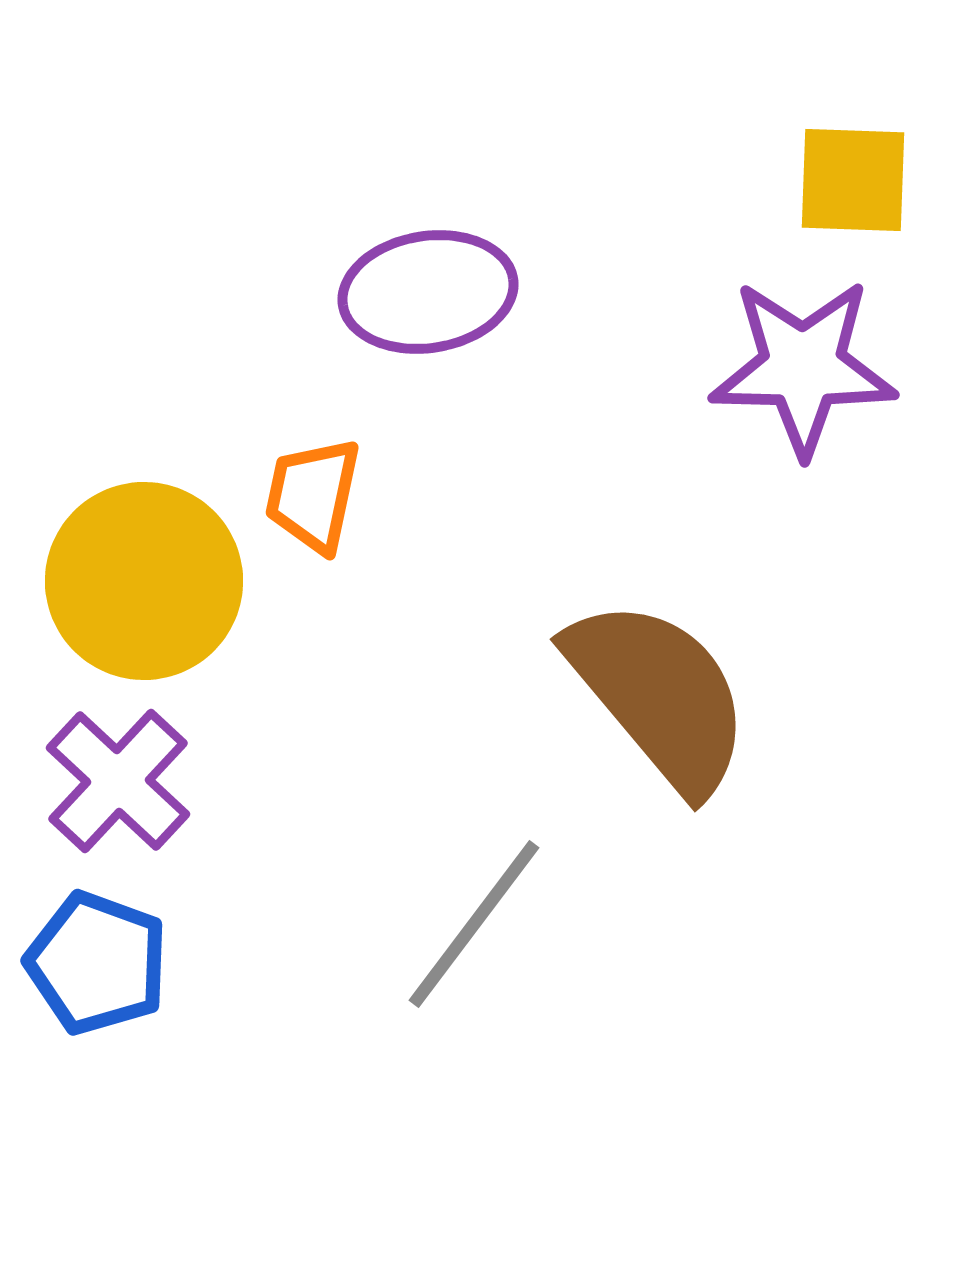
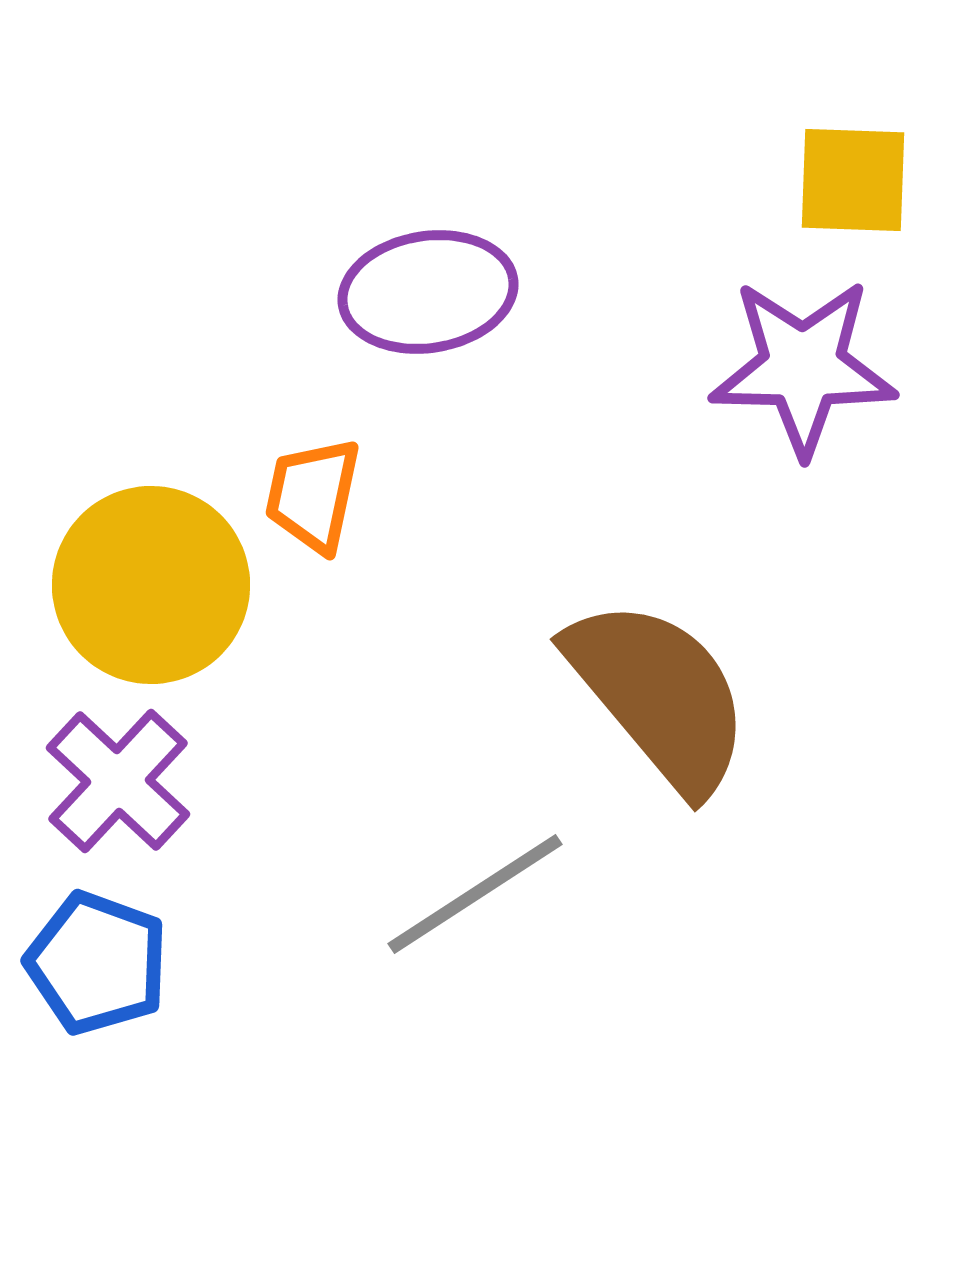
yellow circle: moved 7 px right, 4 px down
gray line: moved 1 px right, 30 px up; rotated 20 degrees clockwise
